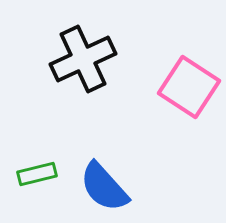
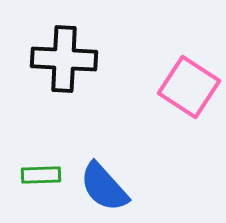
black cross: moved 19 px left; rotated 28 degrees clockwise
green rectangle: moved 4 px right, 1 px down; rotated 12 degrees clockwise
